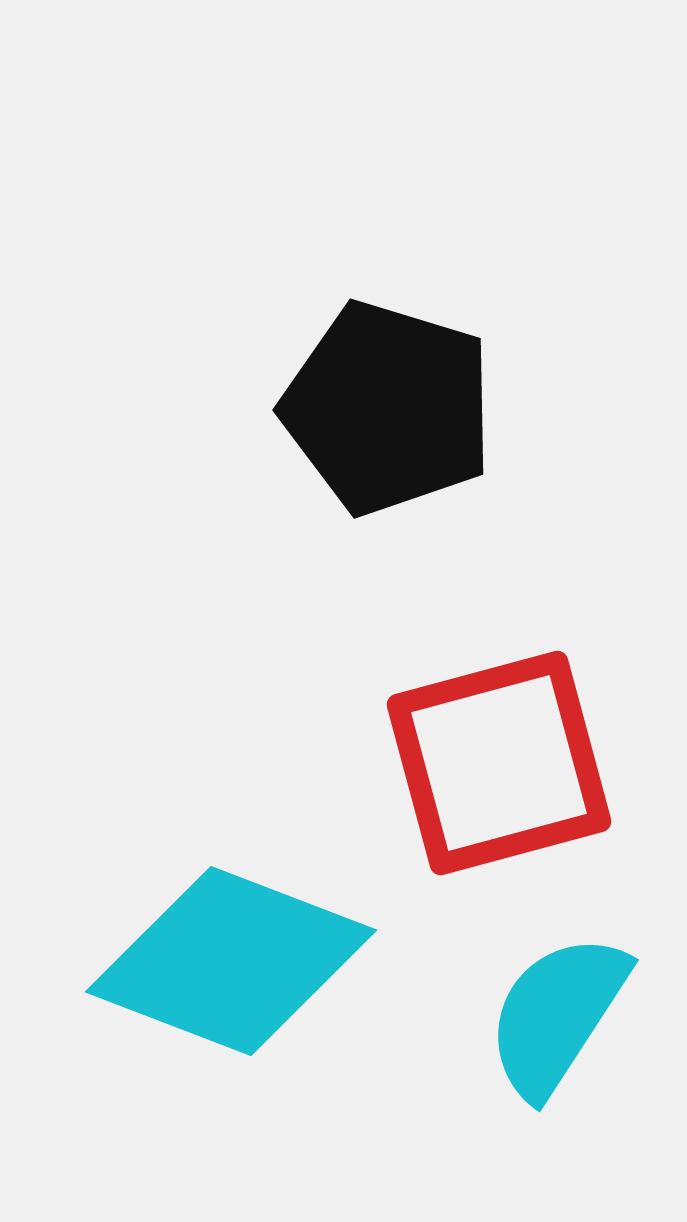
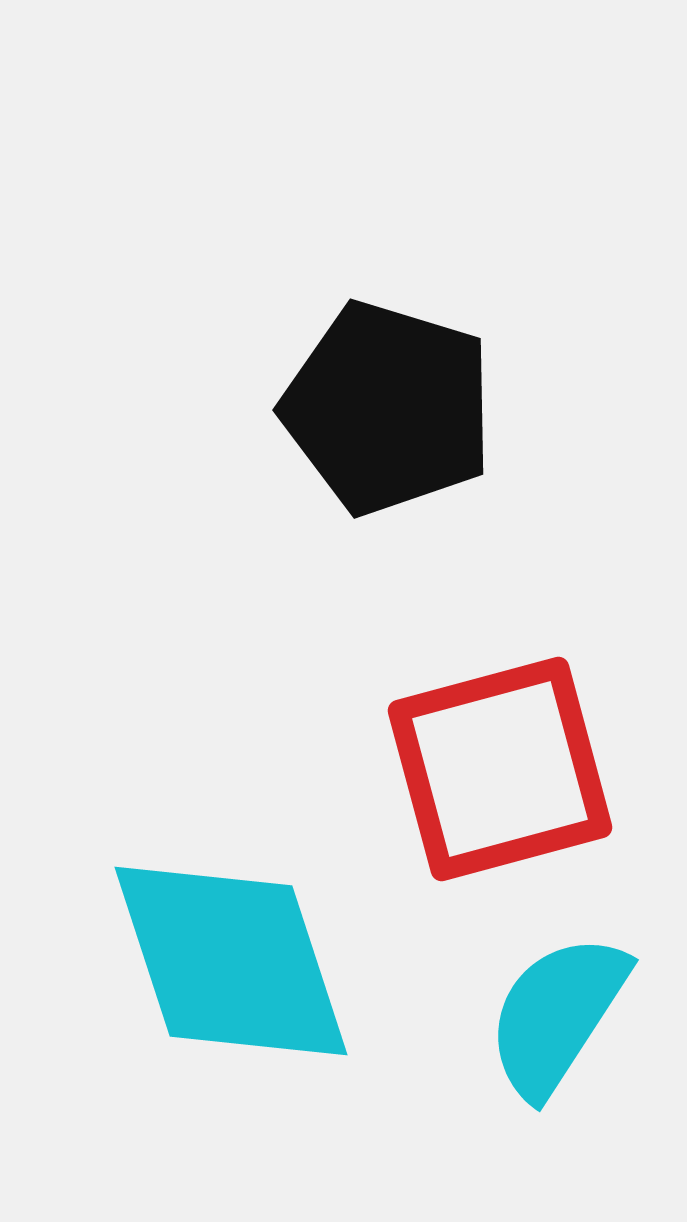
red square: moved 1 px right, 6 px down
cyan diamond: rotated 51 degrees clockwise
